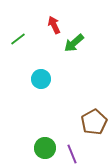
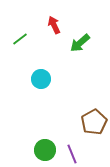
green line: moved 2 px right
green arrow: moved 6 px right
green circle: moved 2 px down
